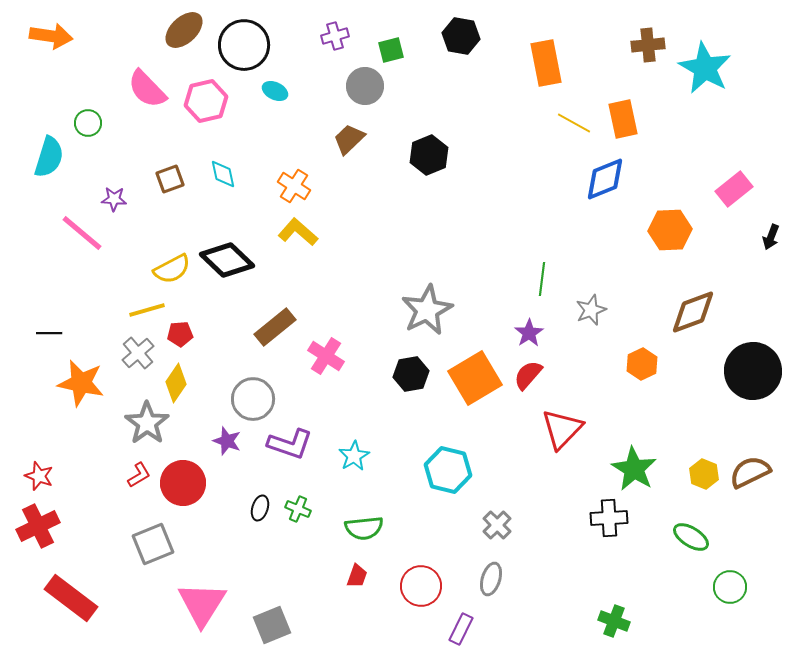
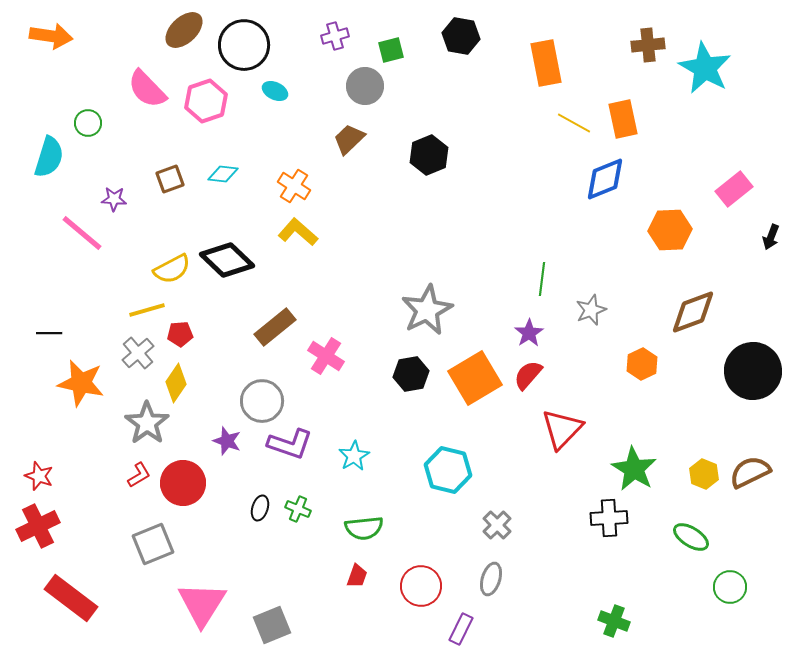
pink hexagon at (206, 101): rotated 6 degrees counterclockwise
cyan diamond at (223, 174): rotated 72 degrees counterclockwise
gray circle at (253, 399): moved 9 px right, 2 px down
